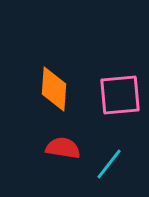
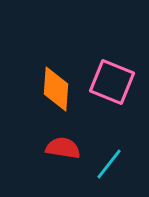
orange diamond: moved 2 px right
pink square: moved 8 px left, 13 px up; rotated 27 degrees clockwise
